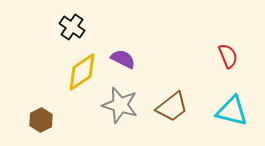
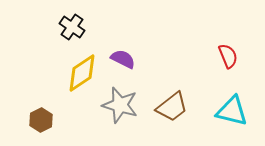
yellow diamond: moved 1 px down
